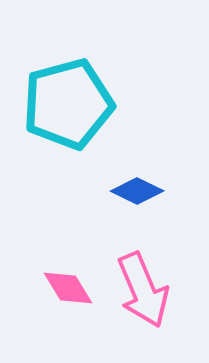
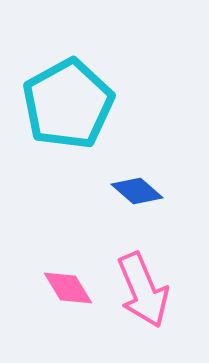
cyan pentagon: rotated 14 degrees counterclockwise
blue diamond: rotated 15 degrees clockwise
